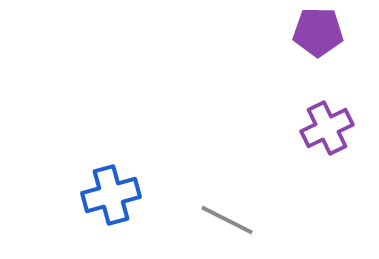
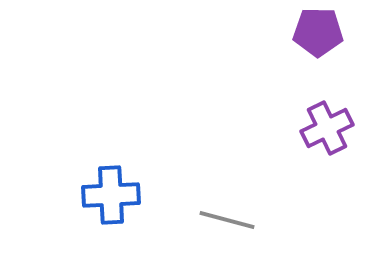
blue cross: rotated 12 degrees clockwise
gray line: rotated 12 degrees counterclockwise
